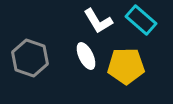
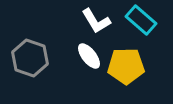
white L-shape: moved 2 px left
white ellipse: moved 3 px right; rotated 12 degrees counterclockwise
